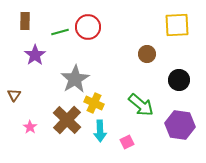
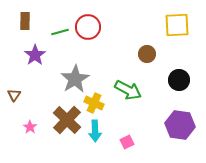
green arrow: moved 13 px left, 15 px up; rotated 12 degrees counterclockwise
cyan arrow: moved 5 px left
